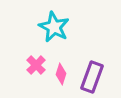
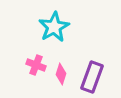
cyan star: rotated 16 degrees clockwise
pink cross: rotated 24 degrees counterclockwise
